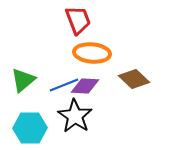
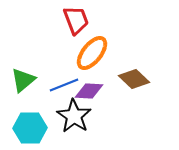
red trapezoid: moved 2 px left
orange ellipse: rotated 57 degrees counterclockwise
purple diamond: moved 4 px right, 5 px down
black star: moved 1 px left
